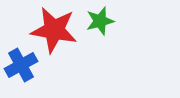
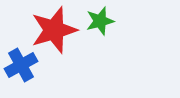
red star: rotated 27 degrees counterclockwise
